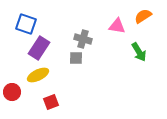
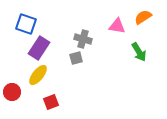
orange semicircle: moved 1 px down
gray square: rotated 16 degrees counterclockwise
yellow ellipse: rotated 25 degrees counterclockwise
